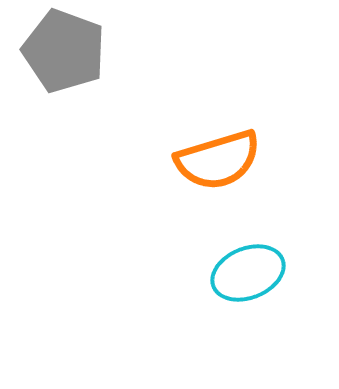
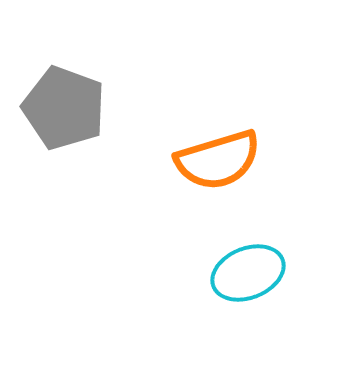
gray pentagon: moved 57 px down
